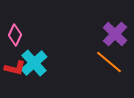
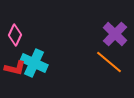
cyan cross: rotated 24 degrees counterclockwise
